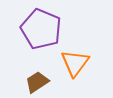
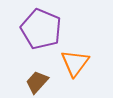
brown trapezoid: rotated 15 degrees counterclockwise
